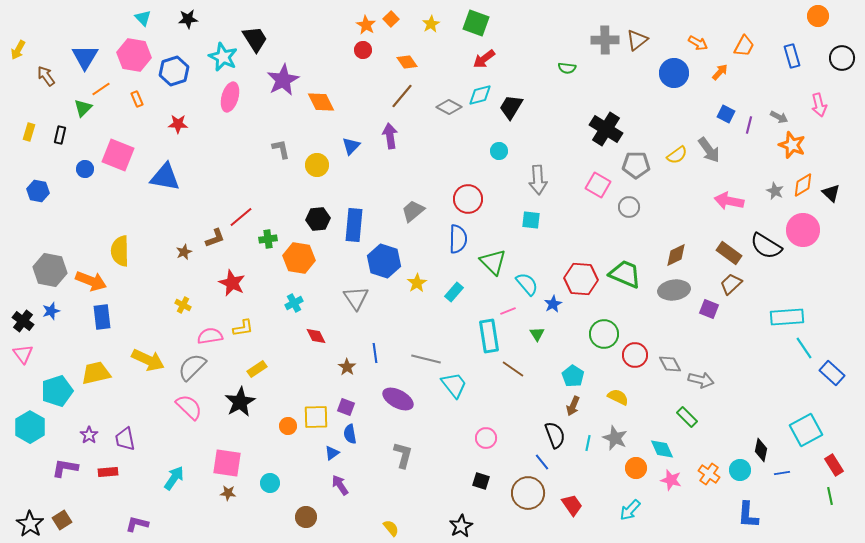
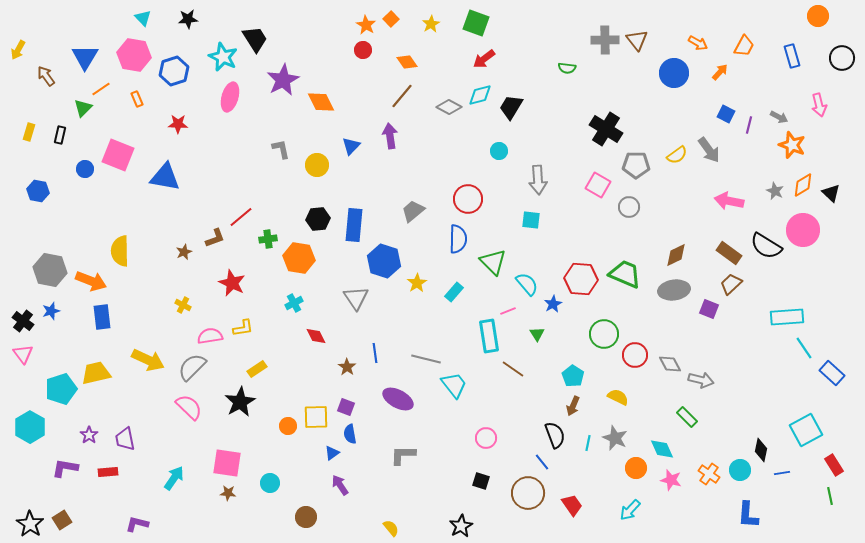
brown triangle at (637, 40): rotated 30 degrees counterclockwise
cyan pentagon at (57, 391): moved 4 px right, 2 px up
gray L-shape at (403, 455): rotated 104 degrees counterclockwise
